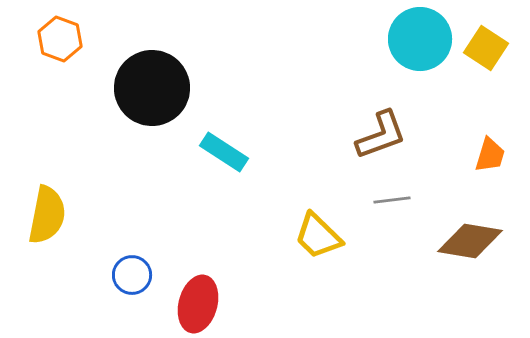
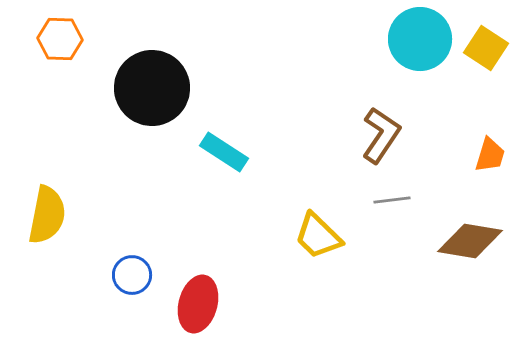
orange hexagon: rotated 18 degrees counterclockwise
brown L-shape: rotated 36 degrees counterclockwise
